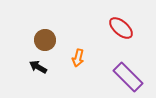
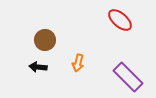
red ellipse: moved 1 px left, 8 px up
orange arrow: moved 5 px down
black arrow: rotated 24 degrees counterclockwise
